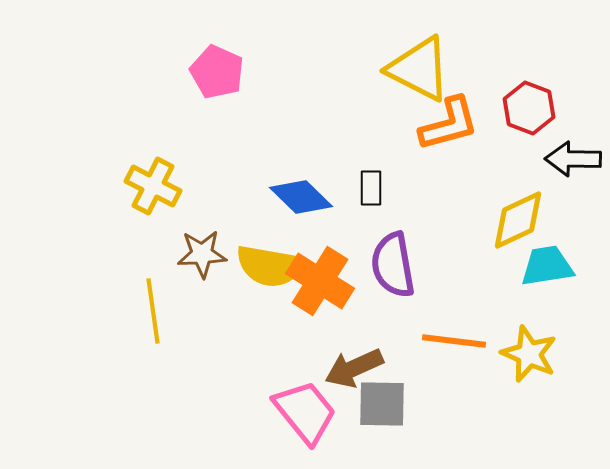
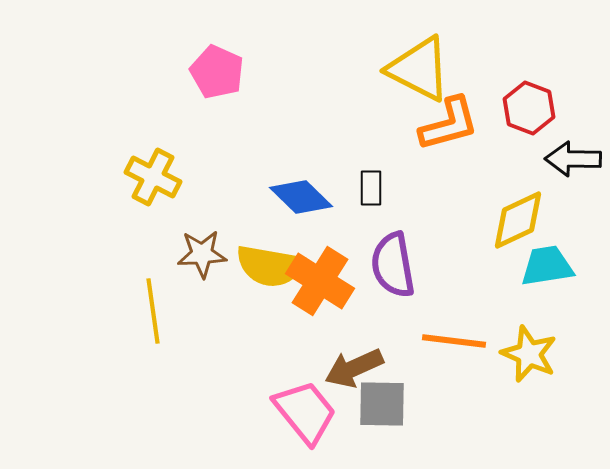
yellow cross: moved 9 px up
